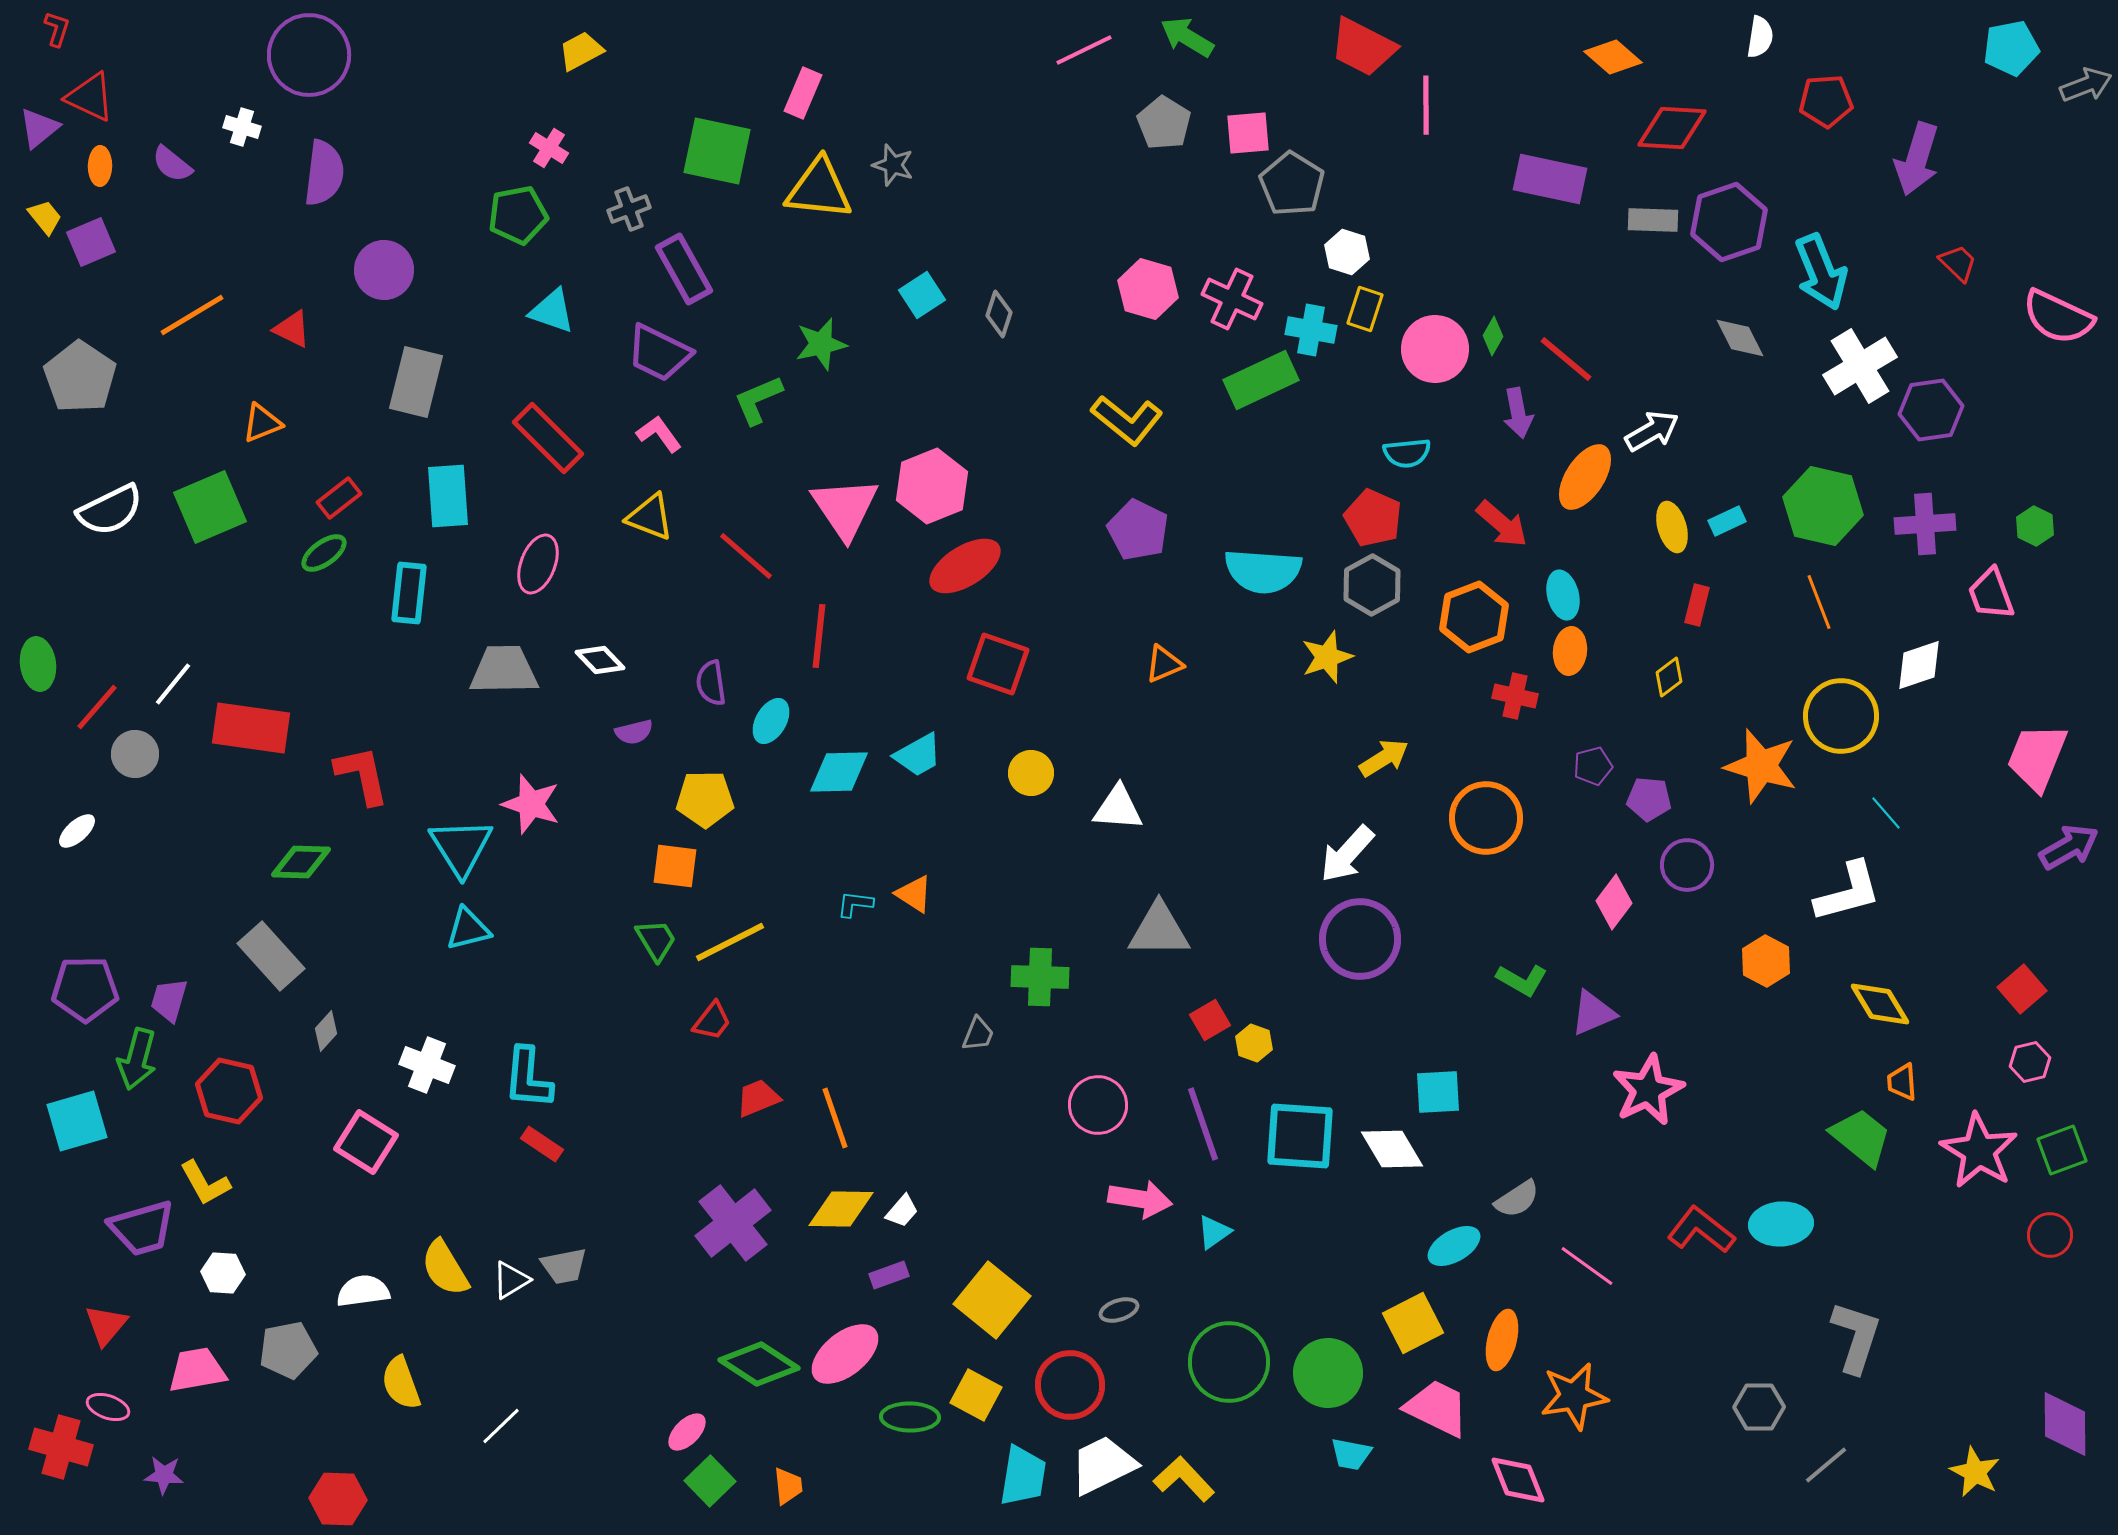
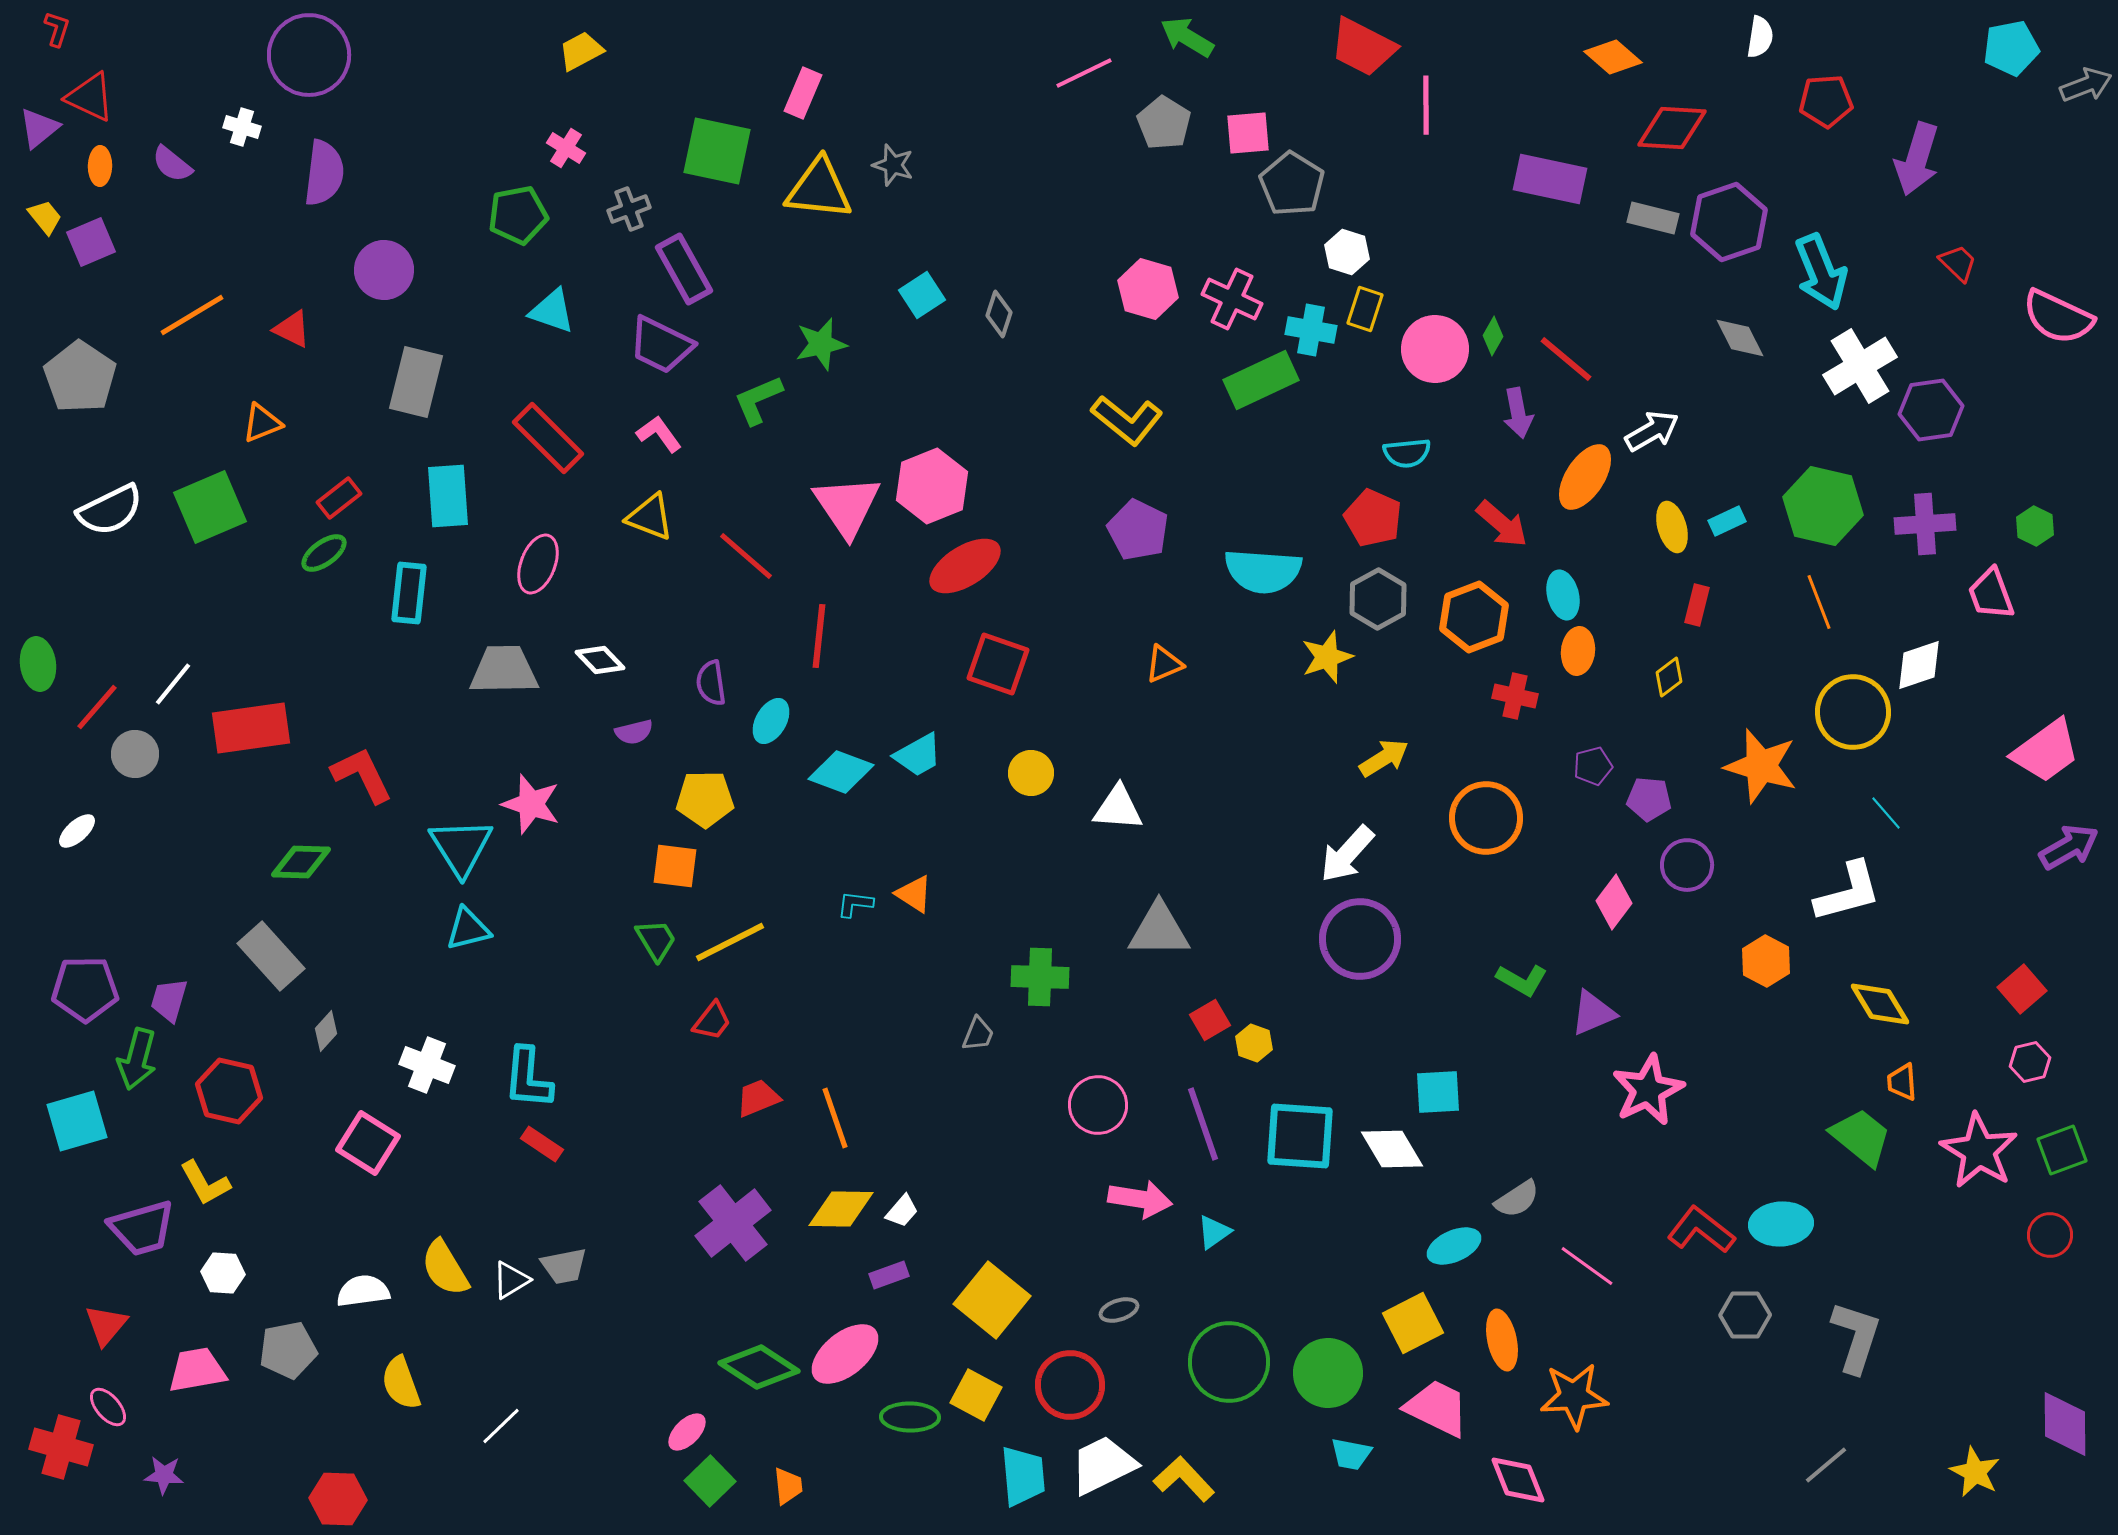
pink line at (1084, 50): moved 23 px down
pink cross at (549, 148): moved 17 px right
gray rectangle at (1653, 220): moved 2 px up; rotated 12 degrees clockwise
purple trapezoid at (659, 353): moved 2 px right, 8 px up
pink triangle at (845, 508): moved 2 px right, 2 px up
gray hexagon at (1372, 585): moved 6 px right, 14 px down
orange ellipse at (1570, 651): moved 8 px right
yellow circle at (1841, 716): moved 12 px right, 4 px up
red rectangle at (251, 728): rotated 16 degrees counterclockwise
pink trapezoid at (2037, 757): moved 9 px right, 6 px up; rotated 148 degrees counterclockwise
cyan diamond at (839, 772): moved 2 px right; rotated 22 degrees clockwise
red L-shape at (362, 775): rotated 14 degrees counterclockwise
pink square at (366, 1142): moved 2 px right, 1 px down
cyan ellipse at (1454, 1246): rotated 6 degrees clockwise
orange ellipse at (1502, 1340): rotated 26 degrees counterclockwise
green diamond at (759, 1364): moved 3 px down
orange star at (1574, 1396): rotated 6 degrees clockwise
pink ellipse at (108, 1407): rotated 30 degrees clockwise
gray hexagon at (1759, 1407): moved 14 px left, 92 px up
cyan trapezoid at (1023, 1476): rotated 14 degrees counterclockwise
